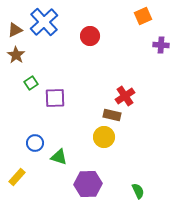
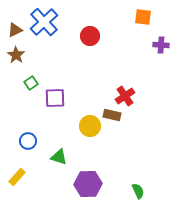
orange square: moved 1 px down; rotated 30 degrees clockwise
yellow circle: moved 14 px left, 11 px up
blue circle: moved 7 px left, 2 px up
